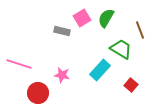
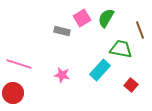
green trapezoid: rotated 20 degrees counterclockwise
red circle: moved 25 px left
